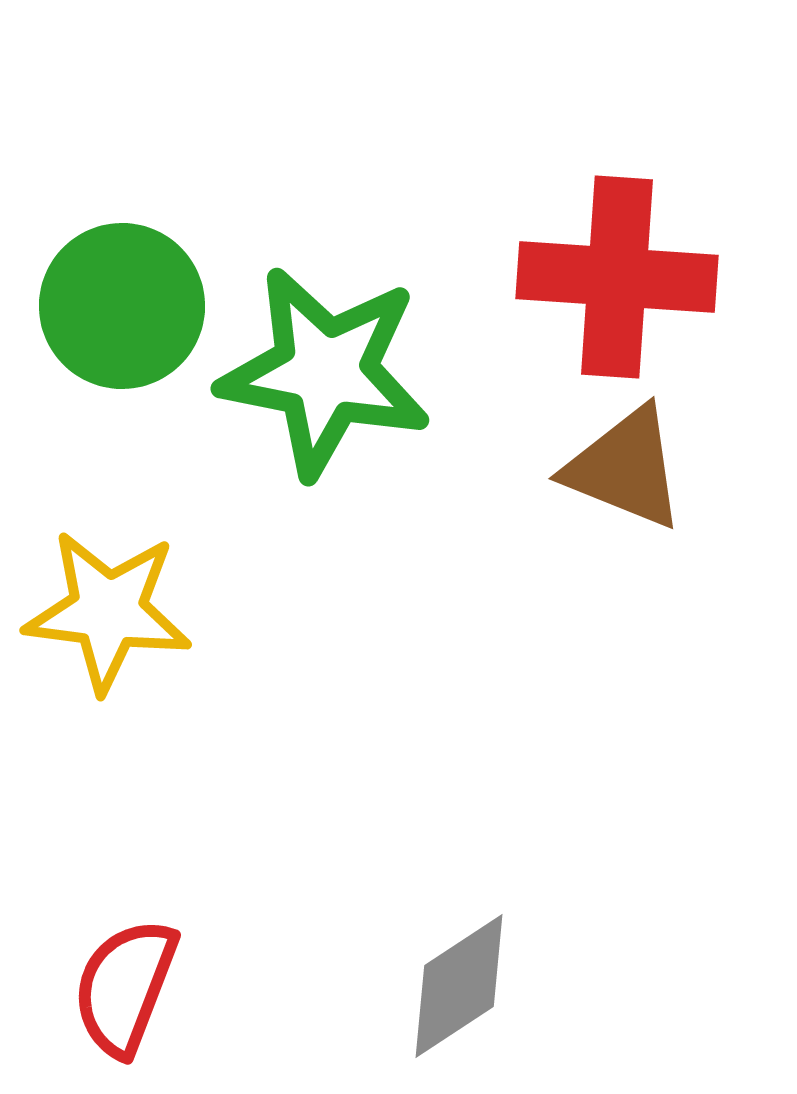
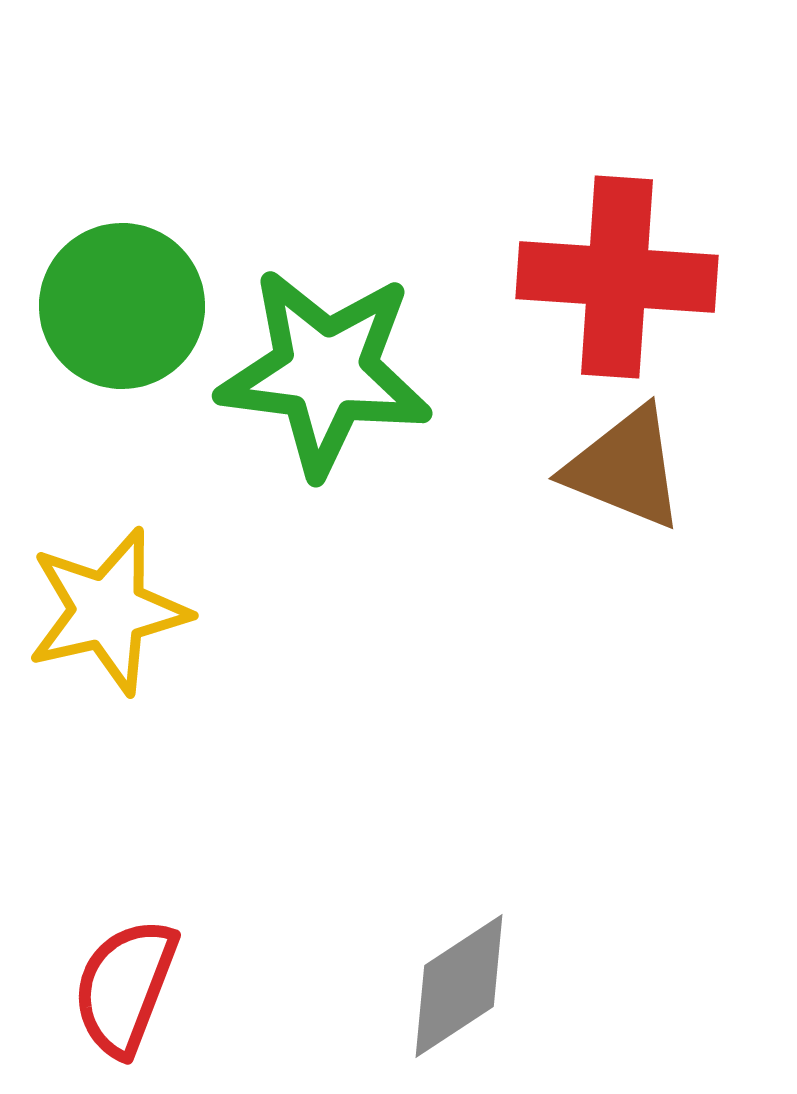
green star: rotated 4 degrees counterclockwise
yellow star: rotated 20 degrees counterclockwise
